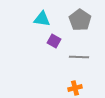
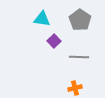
purple square: rotated 16 degrees clockwise
